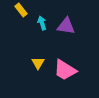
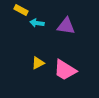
yellow rectangle: rotated 24 degrees counterclockwise
cyan arrow: moved 5 px left; rotated 64 degrees counterclockwise
yellow triangle: rotated 32 degrees clockwise
